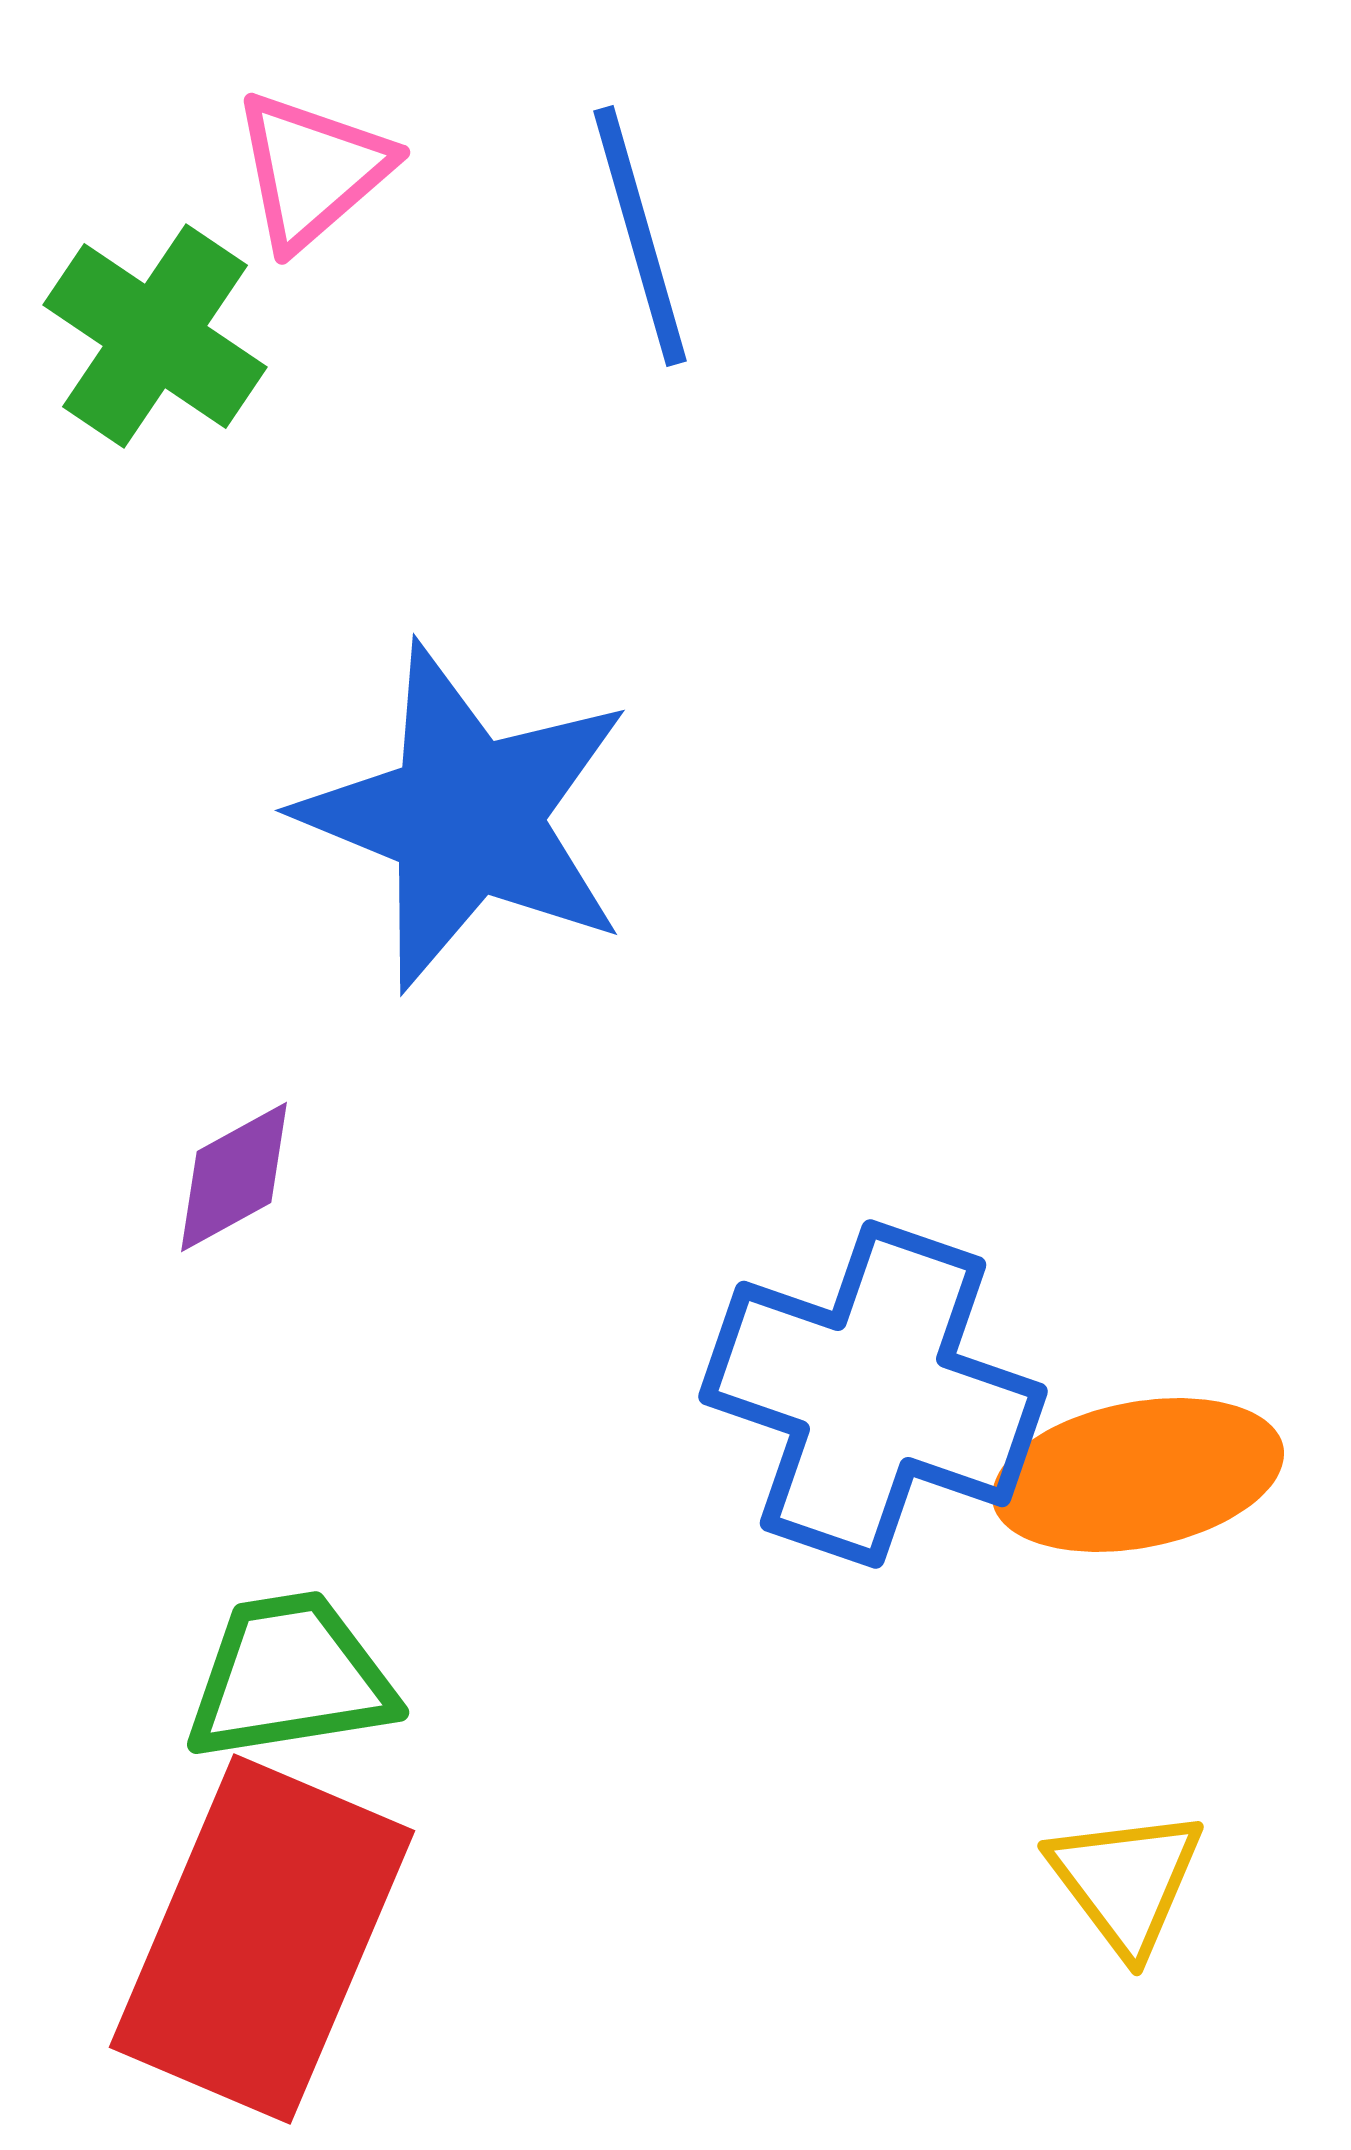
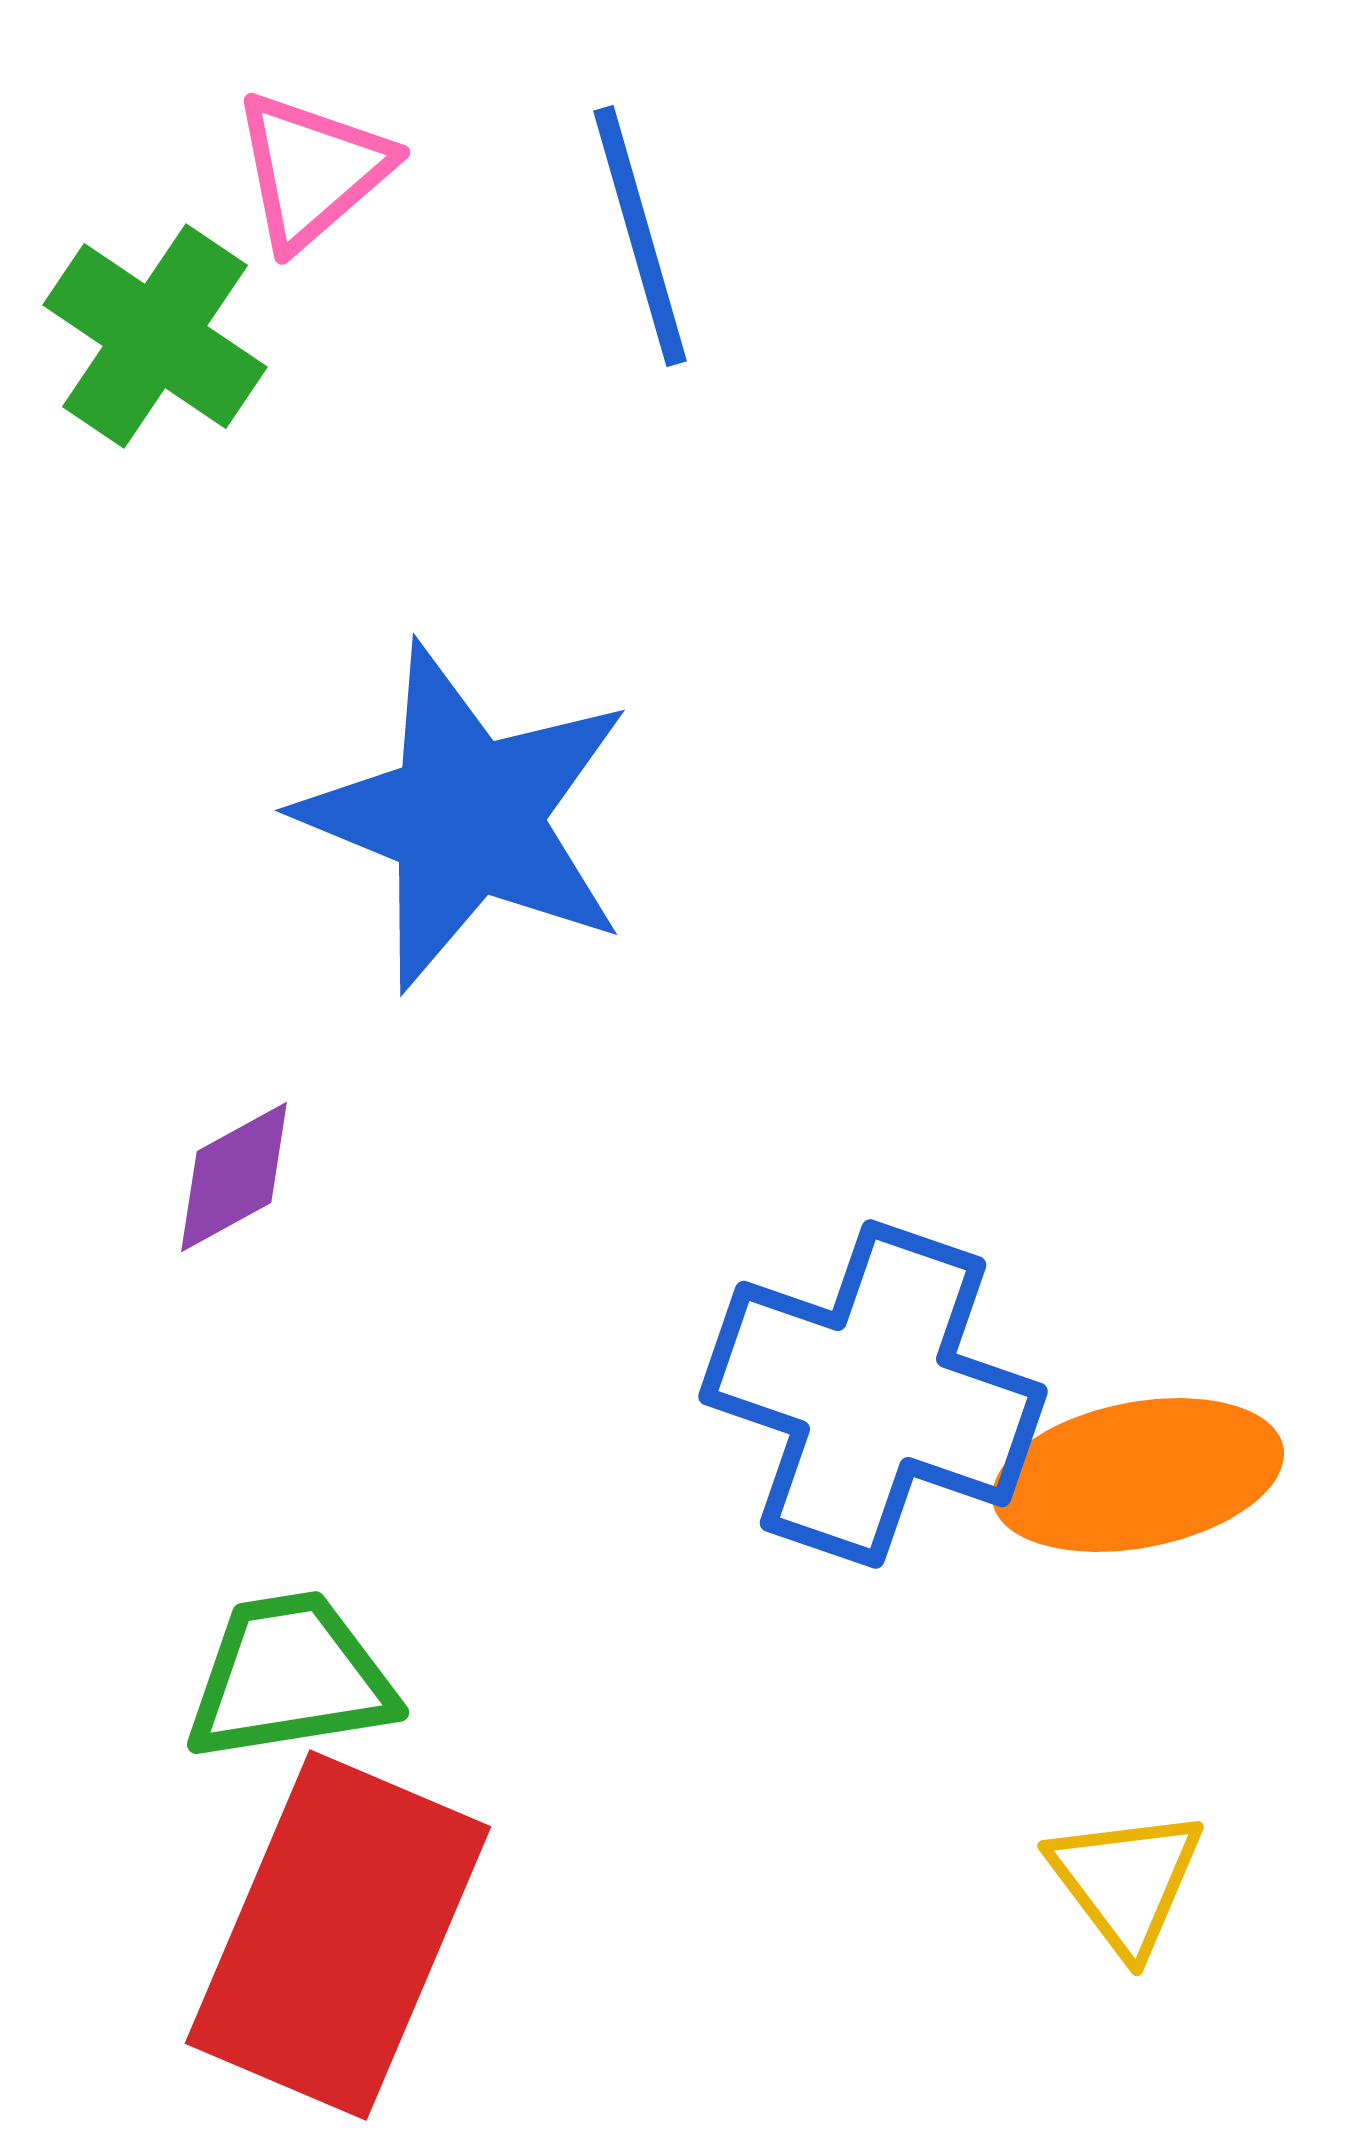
red rectangle: moved 76 px right, 4 px up
